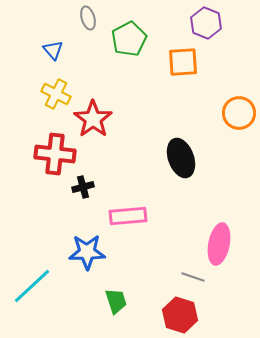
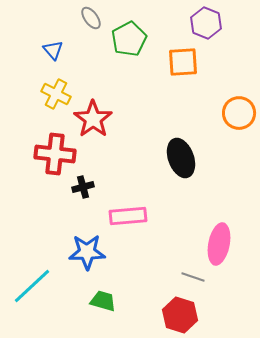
gray ellipse: moved 3 px right; rotated 20 degrees counterclockwise
green trapezoid: moved 13 px left; rotated 56 degrees counterclockwise
